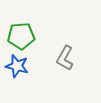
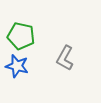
green pentagon: rotated 16 degrees clockwise
